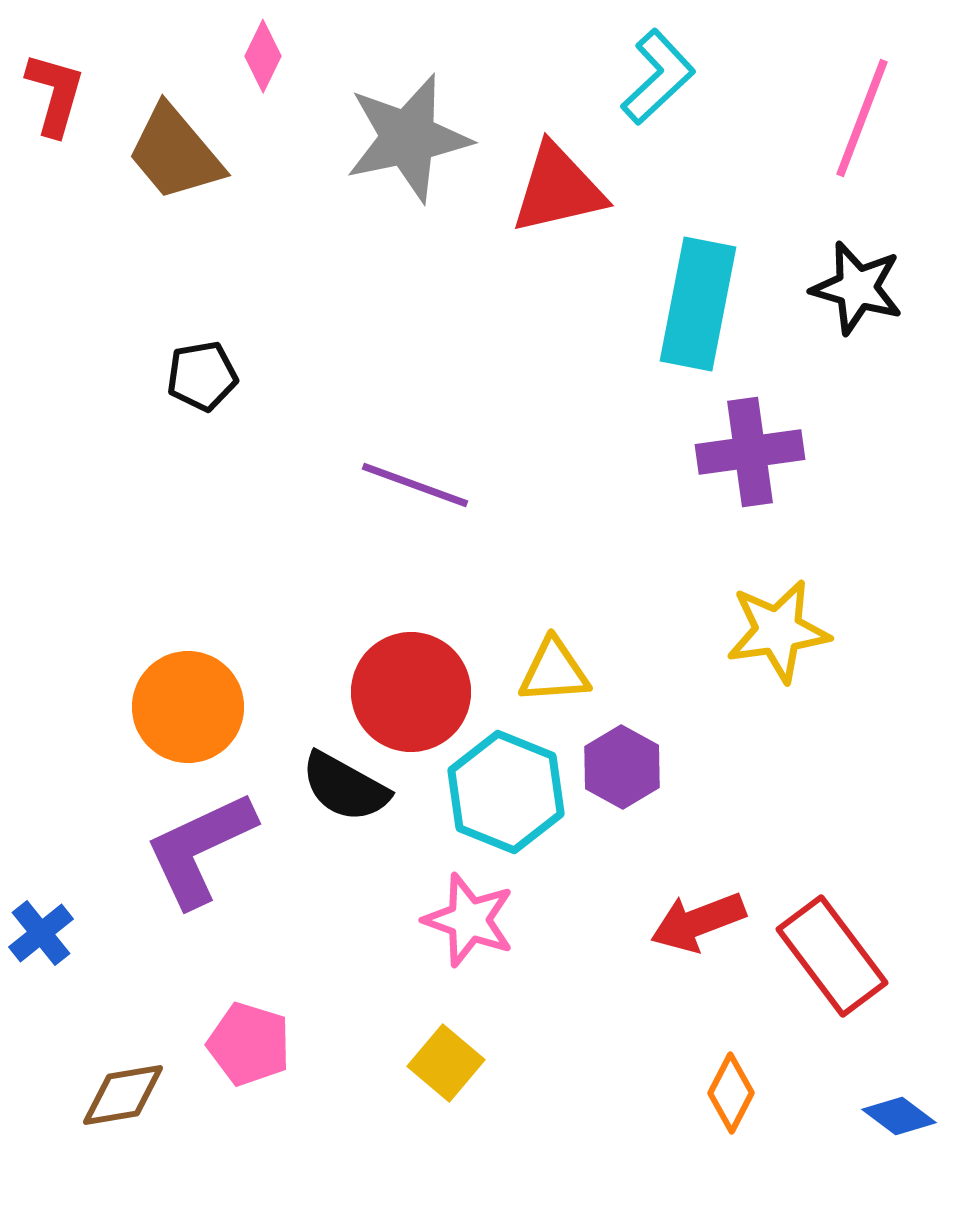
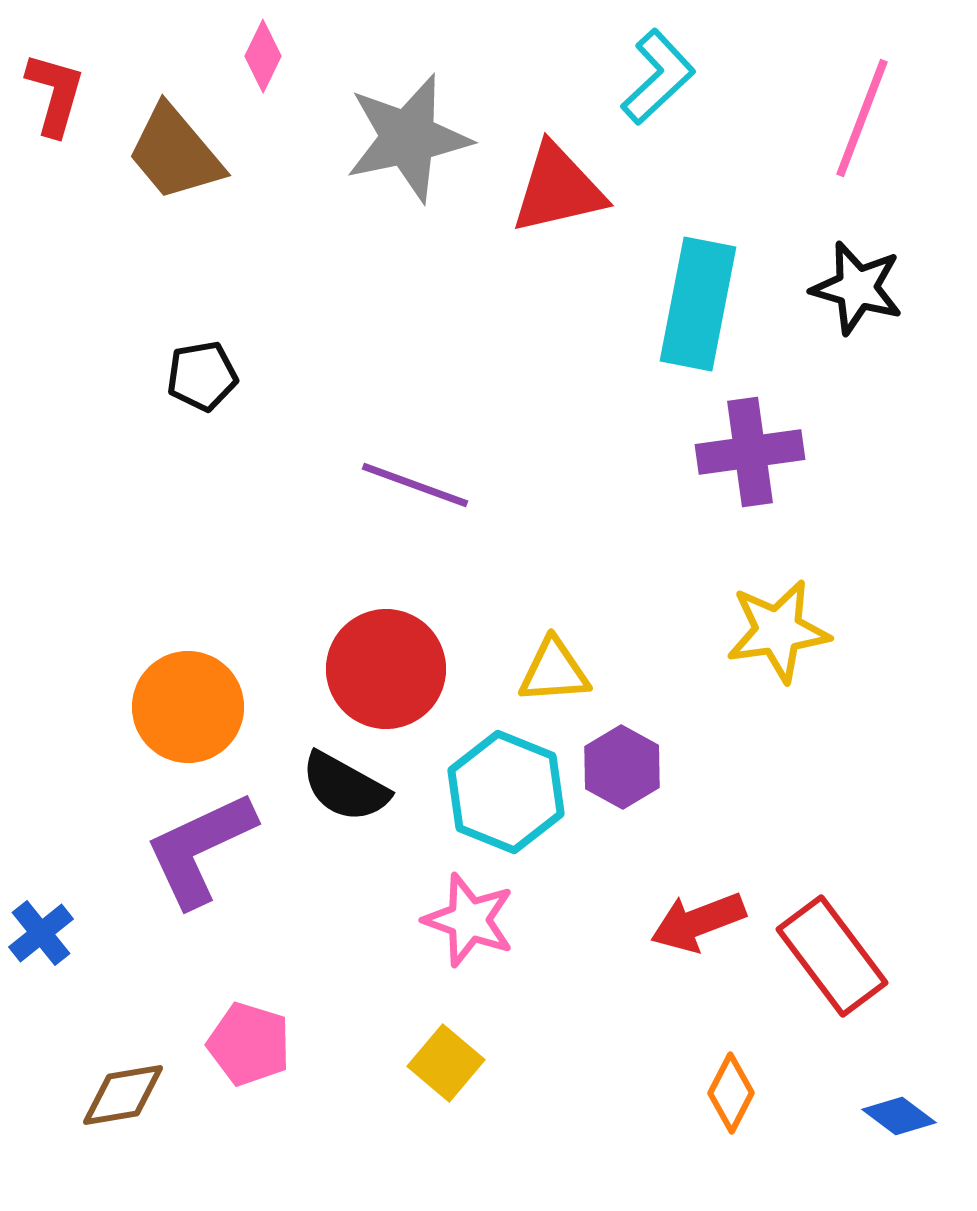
red circle: moved 25 px left, 23 px up
